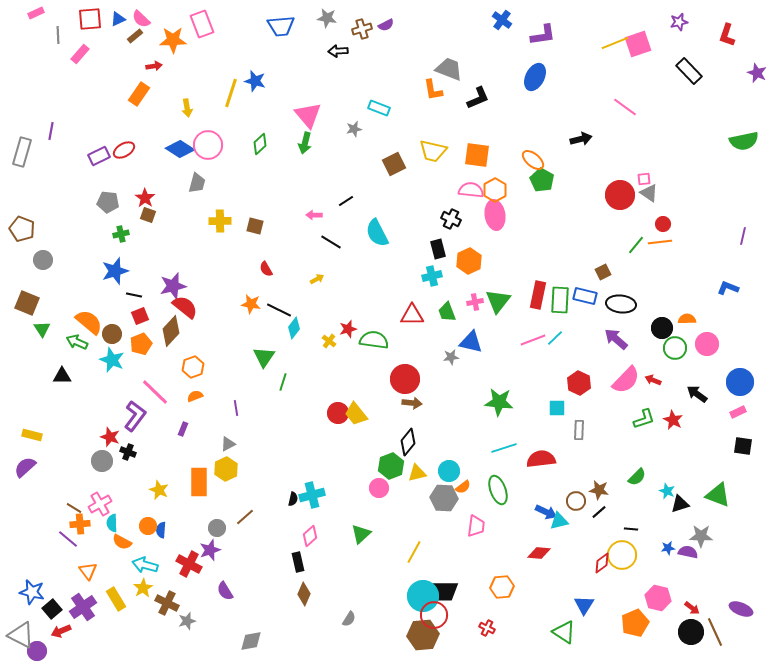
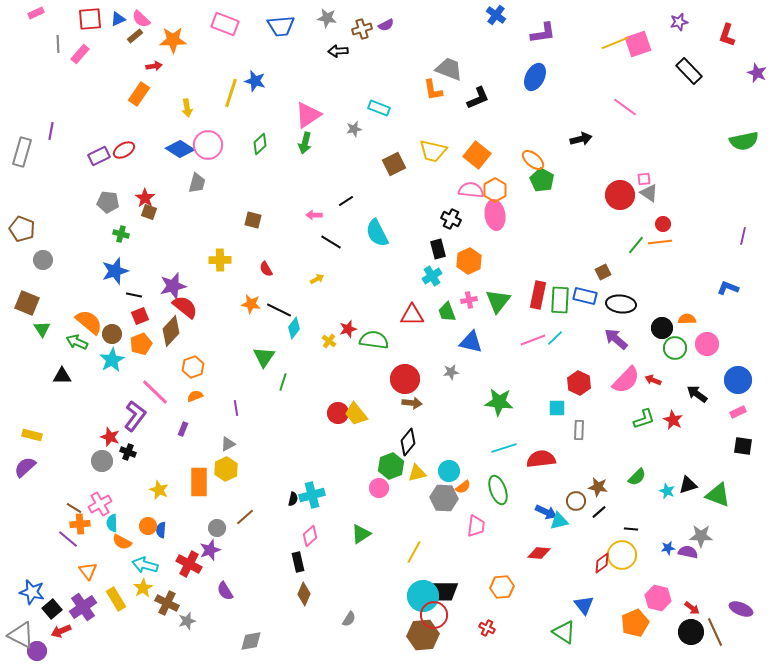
blue cross at (502, 20): moved 6 px left, 5 px up
pink rectangle at (202, 24): moved 23 px right; rotated 48 degrees counterclockwise
gray line at (58, 35): moved 9 px down
purple L-shape at (543, 35): moved 2 px up
pink triangle at (308, 115): rotated 36 degrees clockwise
orange square at (477, 155): rotated 32 degrees clockwise
brown square at (148, 215): moved 1 px right, 3 px up
yellow cross at (220, 221): moved 39 px down
brown square at (255, 226): moved 2 px left, 6 px up
green cross at (121, 234): rotated 28 degrees clockwise
cyan cross at (432, 276): rotated 18 degrees counterclockwise
pink cross at (475, 302): moved 6 px left, 2 px up
gray star at (451, 357): moved 15 px down
cyan star at (112, 360): rotated 20 degrees clockwise
blue circle at (740, 382): moved 2 px left, 2 px up
brown star at (599, 490): moved 1 px left, 3 px up
black triangle at (680, 504): moved 8 px right, 19 px up
green triangle at (361, 534): rotated 10 degrees clockwise
blue triangle at (584, 605): rotated 10 degrees counterclockwise
